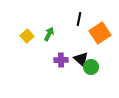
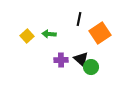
green arrow: rotated 112 degrees counterclockwise
